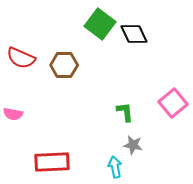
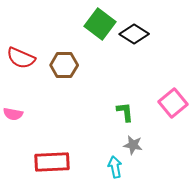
black diamond: rotated 32 degrees counterclockwise
